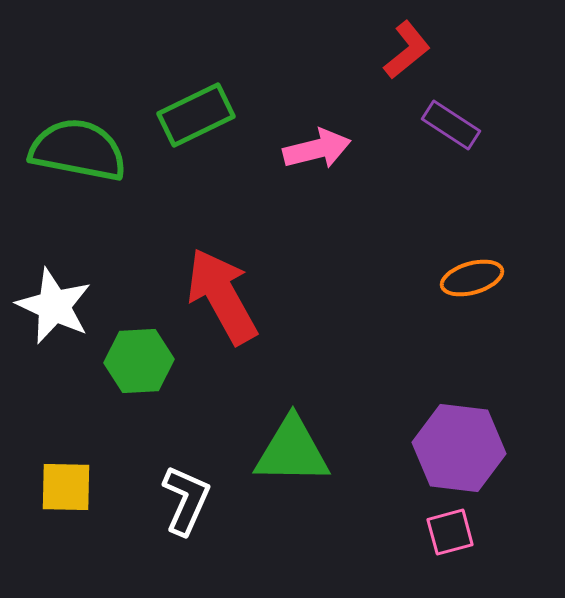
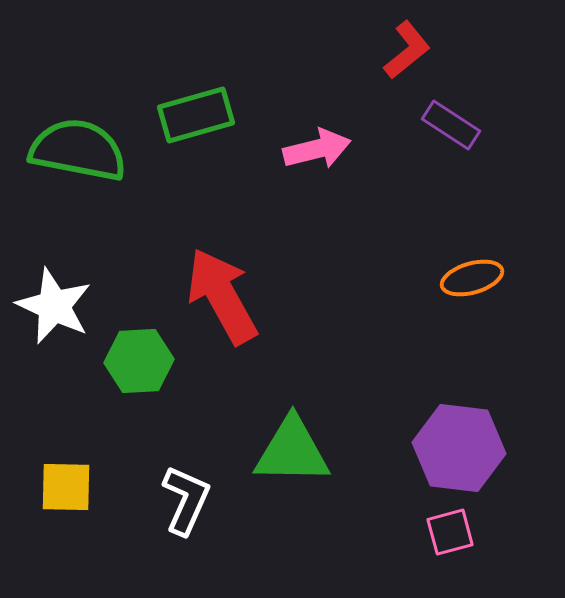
green rectangle: rotated 10 degrees clockwise
